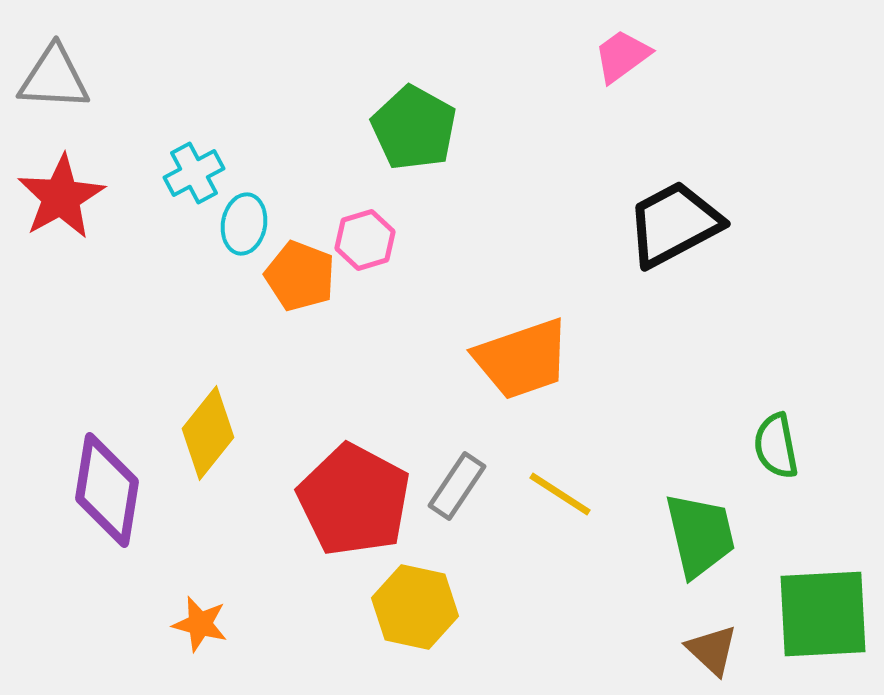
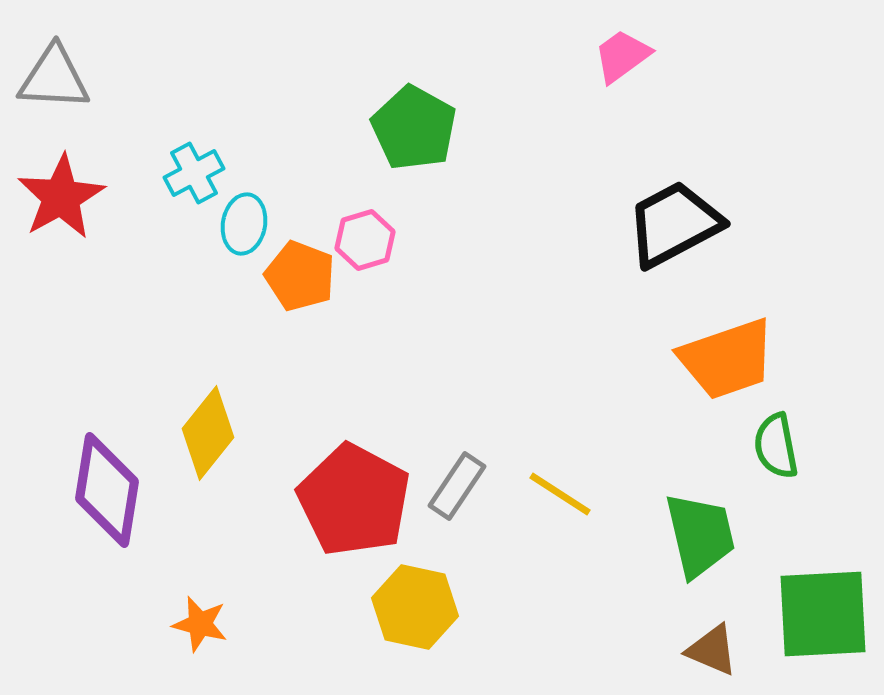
orange trapezoid: moved 205 px right
brown triangle: rotated 20 degrees counterclockwise
